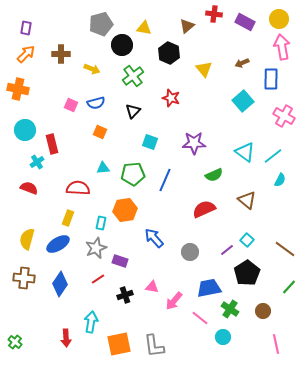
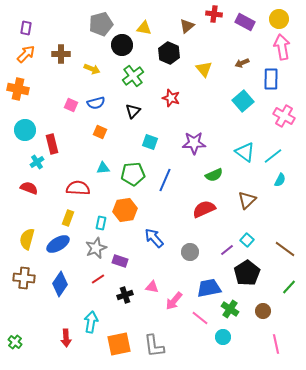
brown triangle at (247, 200): rotated 36 degrees clockwise
